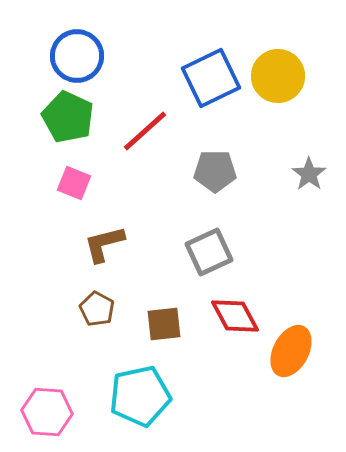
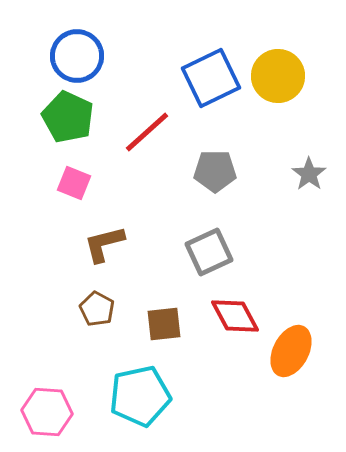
red line: moved 2 px right, 1 px down
